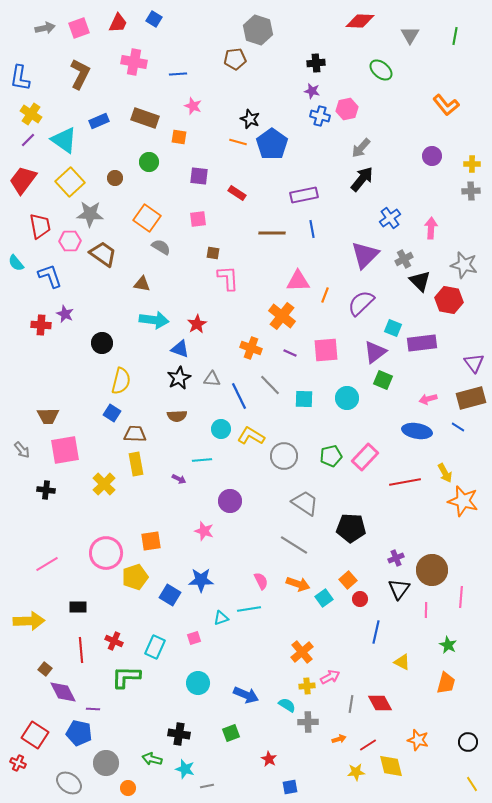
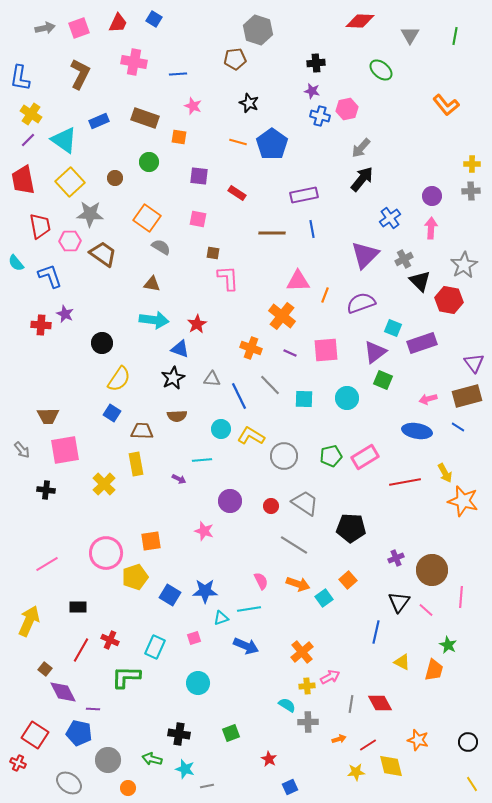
black star at (250, 119): moved 1 px left, 16 px up
purple circle at (432, 156): moved 40 px down
red trapezoid at (23, 180): rotated 48 degrees counterclockwise
pink square at (198, 219): rotated 18 degrees clockwise
gray star at (464, 265): rotated 28 degrees clockwise
brown triangle at (142, 284): moved 10 px right
purple semicircle at (361, 303): rotated 24 degrees clockwise
purple rectangle at (422, 343): rotated 12 degrees counterclockwise
black star at (179, 378): moved 6 px left
yellow semicircle at (121, 381): moved 2 px left, 2 px up; rotated 20 degrees clockwise
brown rectangle at (471, 398): moved 4 px left, 2 px up
brown trapezoid at (135, 434): moved 7 px right, 3 px up
pink rectangle at (365, 457): rotated 16 degrees clockwise
blue star at (201, 580): moved 4 px right, 11 px down
black triangle at (399, 589): moved 13 px down
red circle at (360, 599): moved 89 px left, 93 px up
pink line at (426, 610): rotated 49 degrees counterclockwise
yellow arrow at (29, 621): rotated 64 degrees counterclockwise
red cross at (114, 641): moved 4 px left, 1 px up
red line at (81, 650): rotated 35 degrees clockwise
orange trapezoid at (446, 683): moved 12 px left, 13 px up
blue arrow at (246, 695): moved 49 px up
gray circle at (106, 763): moved 2 px right, 3 px up
blue square at (290, 787): rotated 14 degrees counterclockwise
